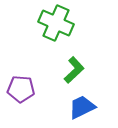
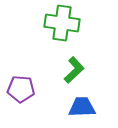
green cross: moved 6 px right; rotated 16 degrees counterclockwise
blue trapezoid: rotated 24 degrees clockwise
